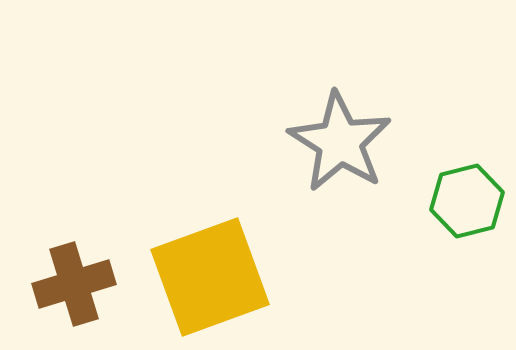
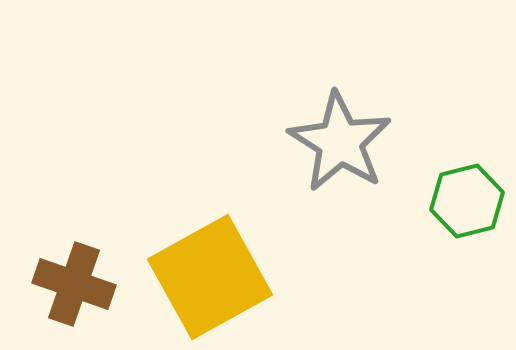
yellow square: rotated 9 degrees counterclockwise
brown cross: rotated 36 degrees clockwise
